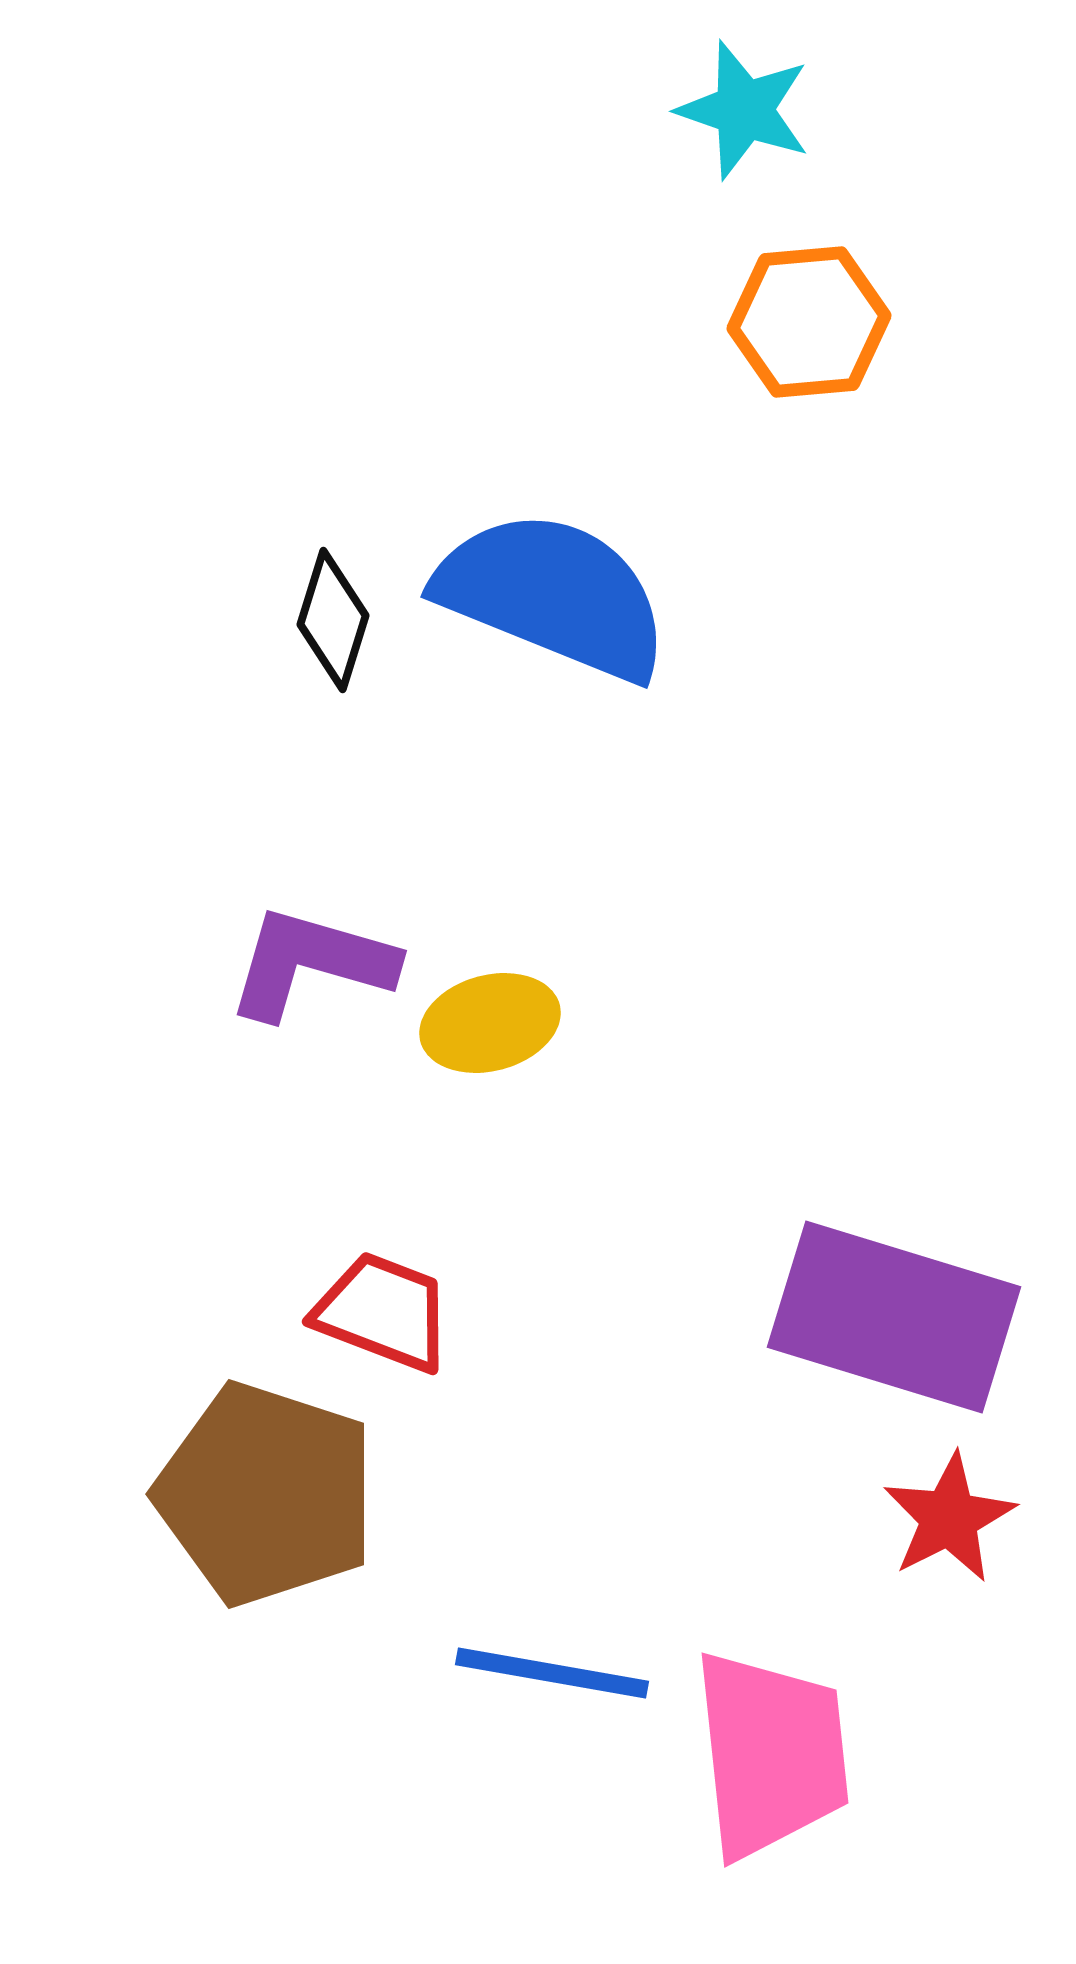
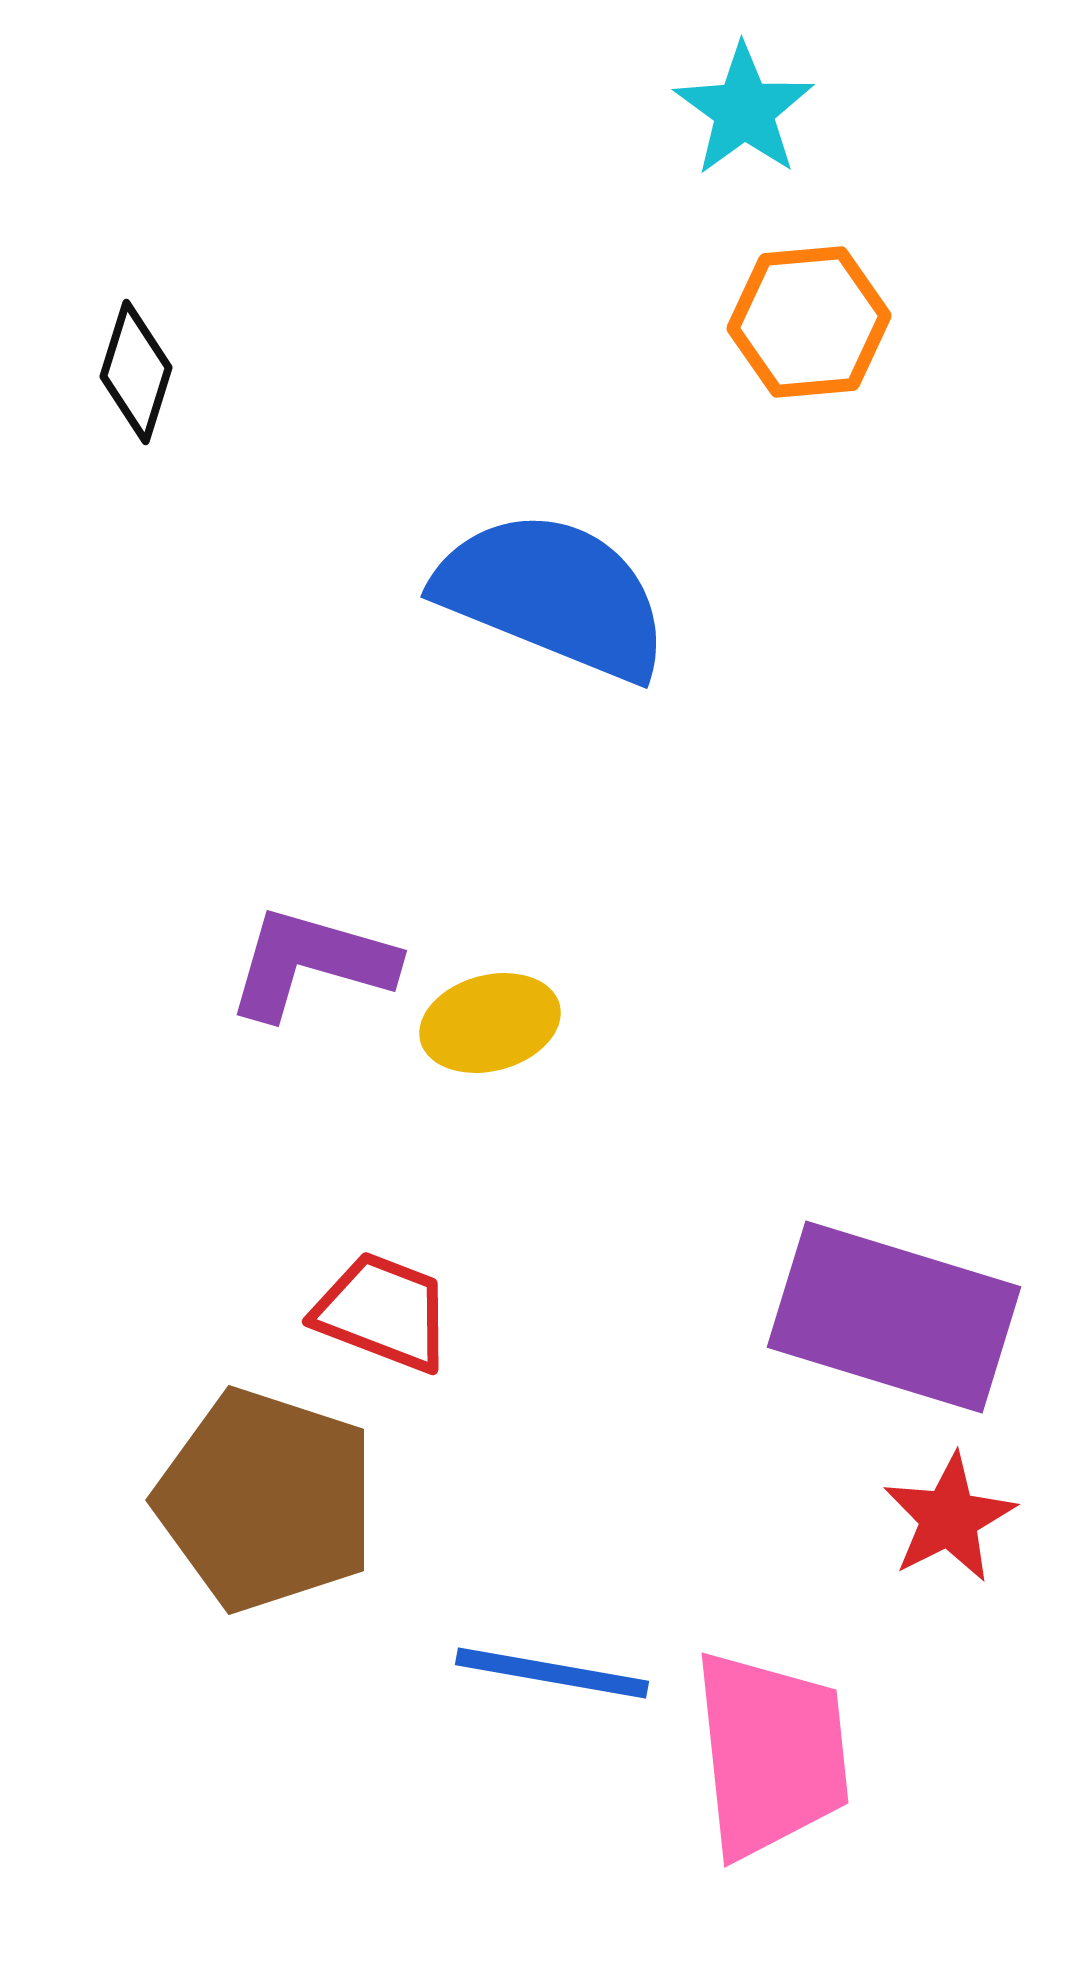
cyan star: rotated 17 degrees clockwise
black diamond: moved 197 px left, 248 px up
brown pentagon: moved 6 px down
